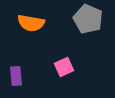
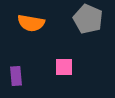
pink square: rotated 24 degrees clockwise
